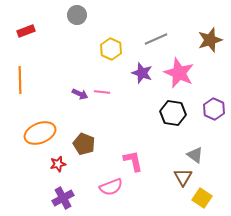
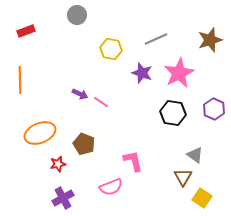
yellow hexagon: rotated 15 degrees counterclockwise
pink star: rotated 20 degrees clockwise
pink line: moved 1 px left, 10 px down; rotated 28 degrees clockwise
